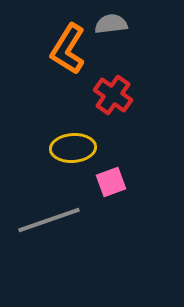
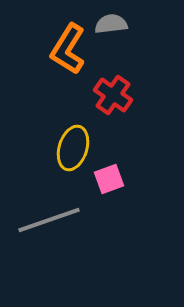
yellow ellipse: rotated 69 degrees counterclockwise
pink square: moved 2 px left, 3 px up
